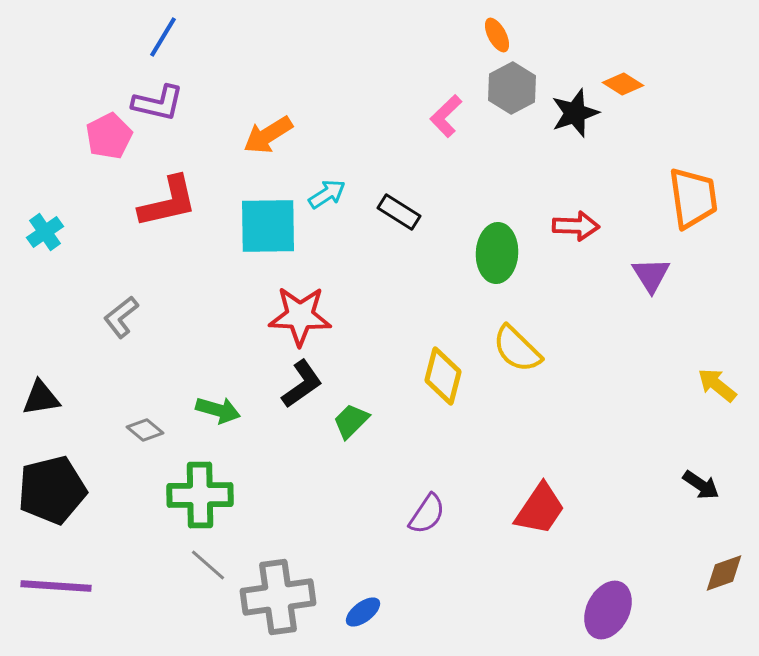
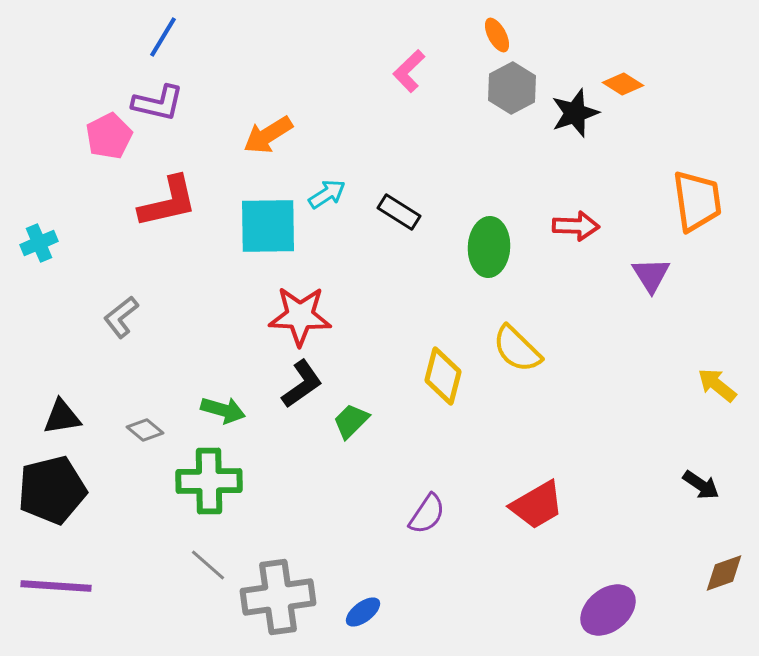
pink L-shape: moved 37 px left, 45 px up
orange trapezoid: moved 4 px right, 3 px down
cyan cross: moved 6 px left, 11 px down; rotated 12 degrees clockwise
green ellipse: moved 8 px left, 6 px up
black triangle: moved 21 px right, 19 px down
green arrow: moved 5 px right
green cross: moved 9 px right, 14 px up
red trapezoid: moved 3 px left, 4 px up; rotated 26 degrees clockwise
purple ellipse: rotated 24 degrees clockwise
